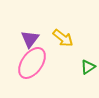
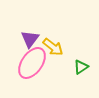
yellow arrow: moved 10 px left, 9 px down
green triangle: moved 7 px left
